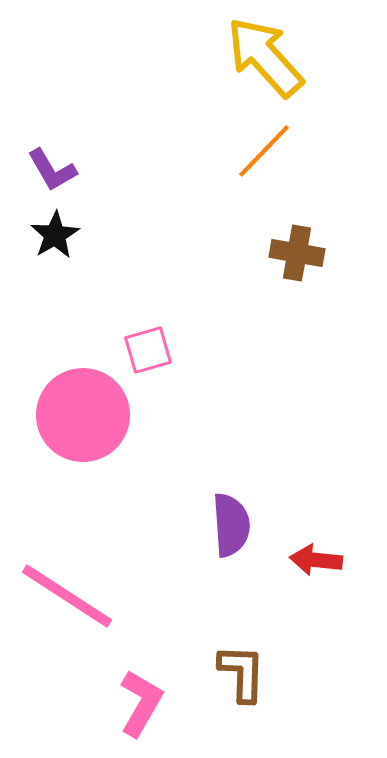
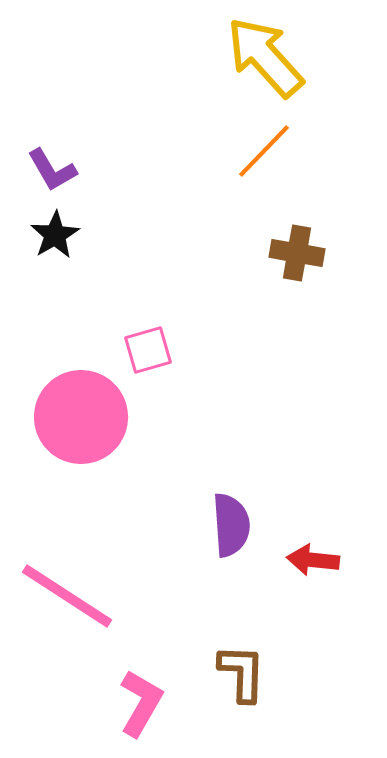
pink circle: moved 2 px left, 2 px down
red arrow: moved 3 px left
